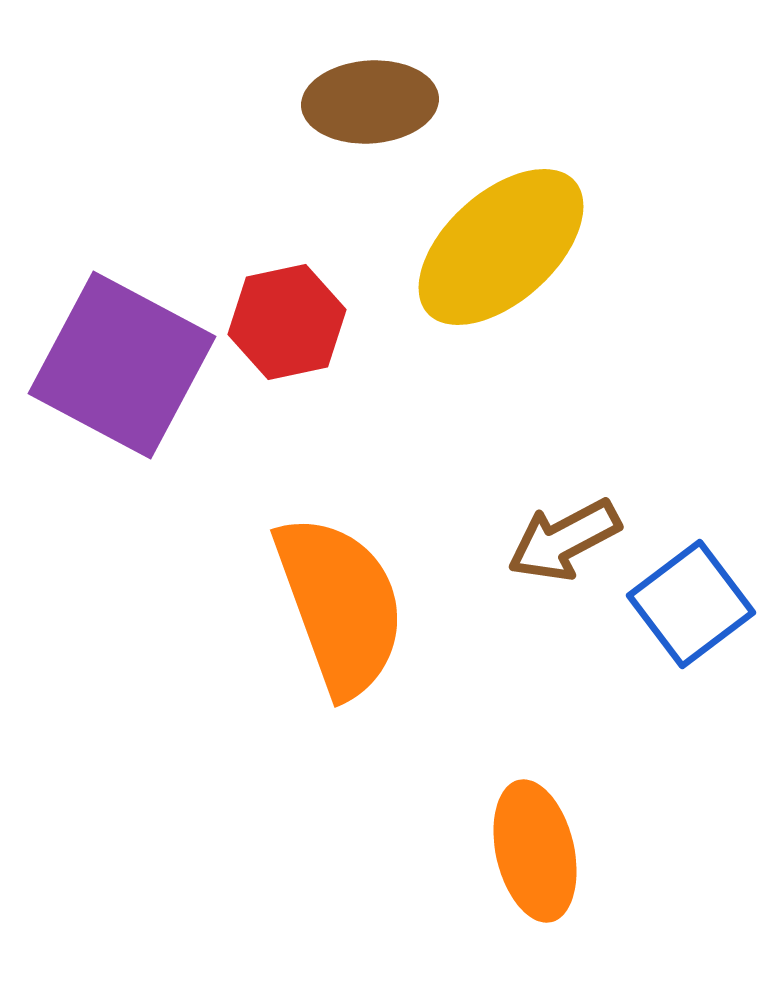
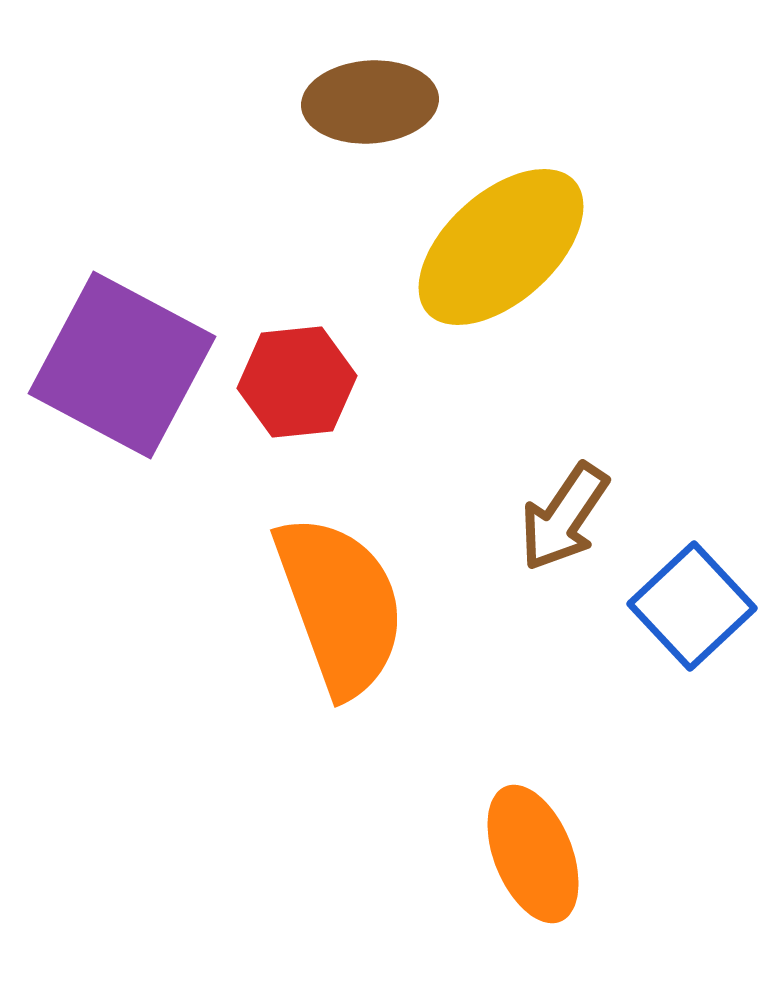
red hexagon: moved 10 px right, 60 px down; rotated 6 degrees clockwise
brown arrow: moved 23 px up; rotated 28 degrees counterclockwise
blue square: moved 1 px right, 2 px down; rotated 6 degrees counterclockwise
orange ellipse: moved 2 px left, 3 px down; rotated 9 degrees counterclockwise
